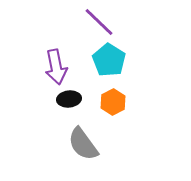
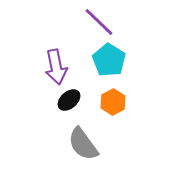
black ellipse: moved 1 px down; rotated 35 degrees counterclockwise
